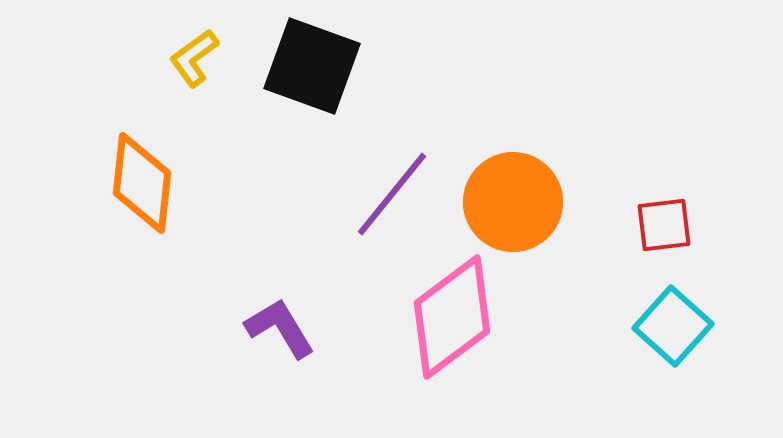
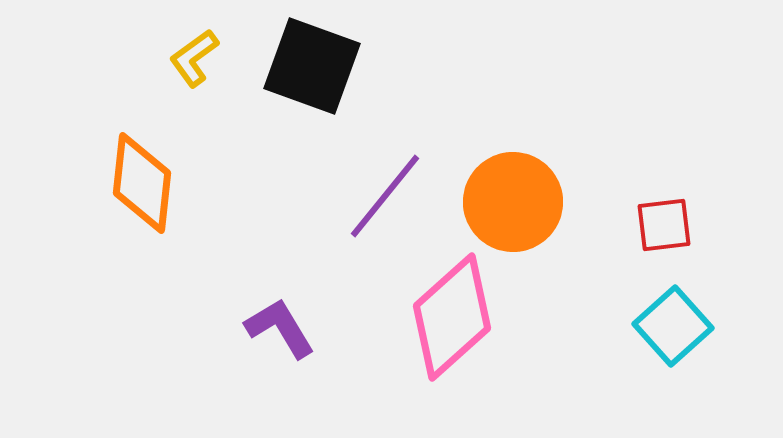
purple line: moved 7 px left, 2 px down
pink diamond: rotated 5 degrees counterclockwise
cyan square: rotated 6 degrees clockwise
